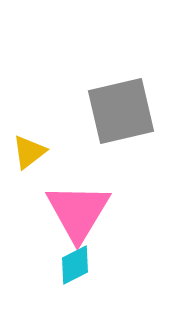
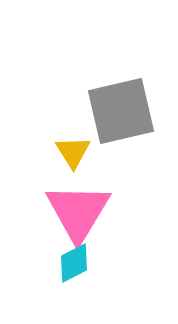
yellow triangle: moved 44 px right; rotated 24 degrees counterclockwise
cyan diamond: moved 1 px left, 2 px up
